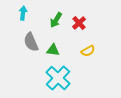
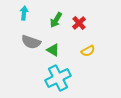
cyan arrow: moved 1 px right
gray semicircle: rotated 48 degrees counterclockwise
green triangle: rotated 24 degrees clockwise
cyan cross: rotated 20 degrees clockwise
